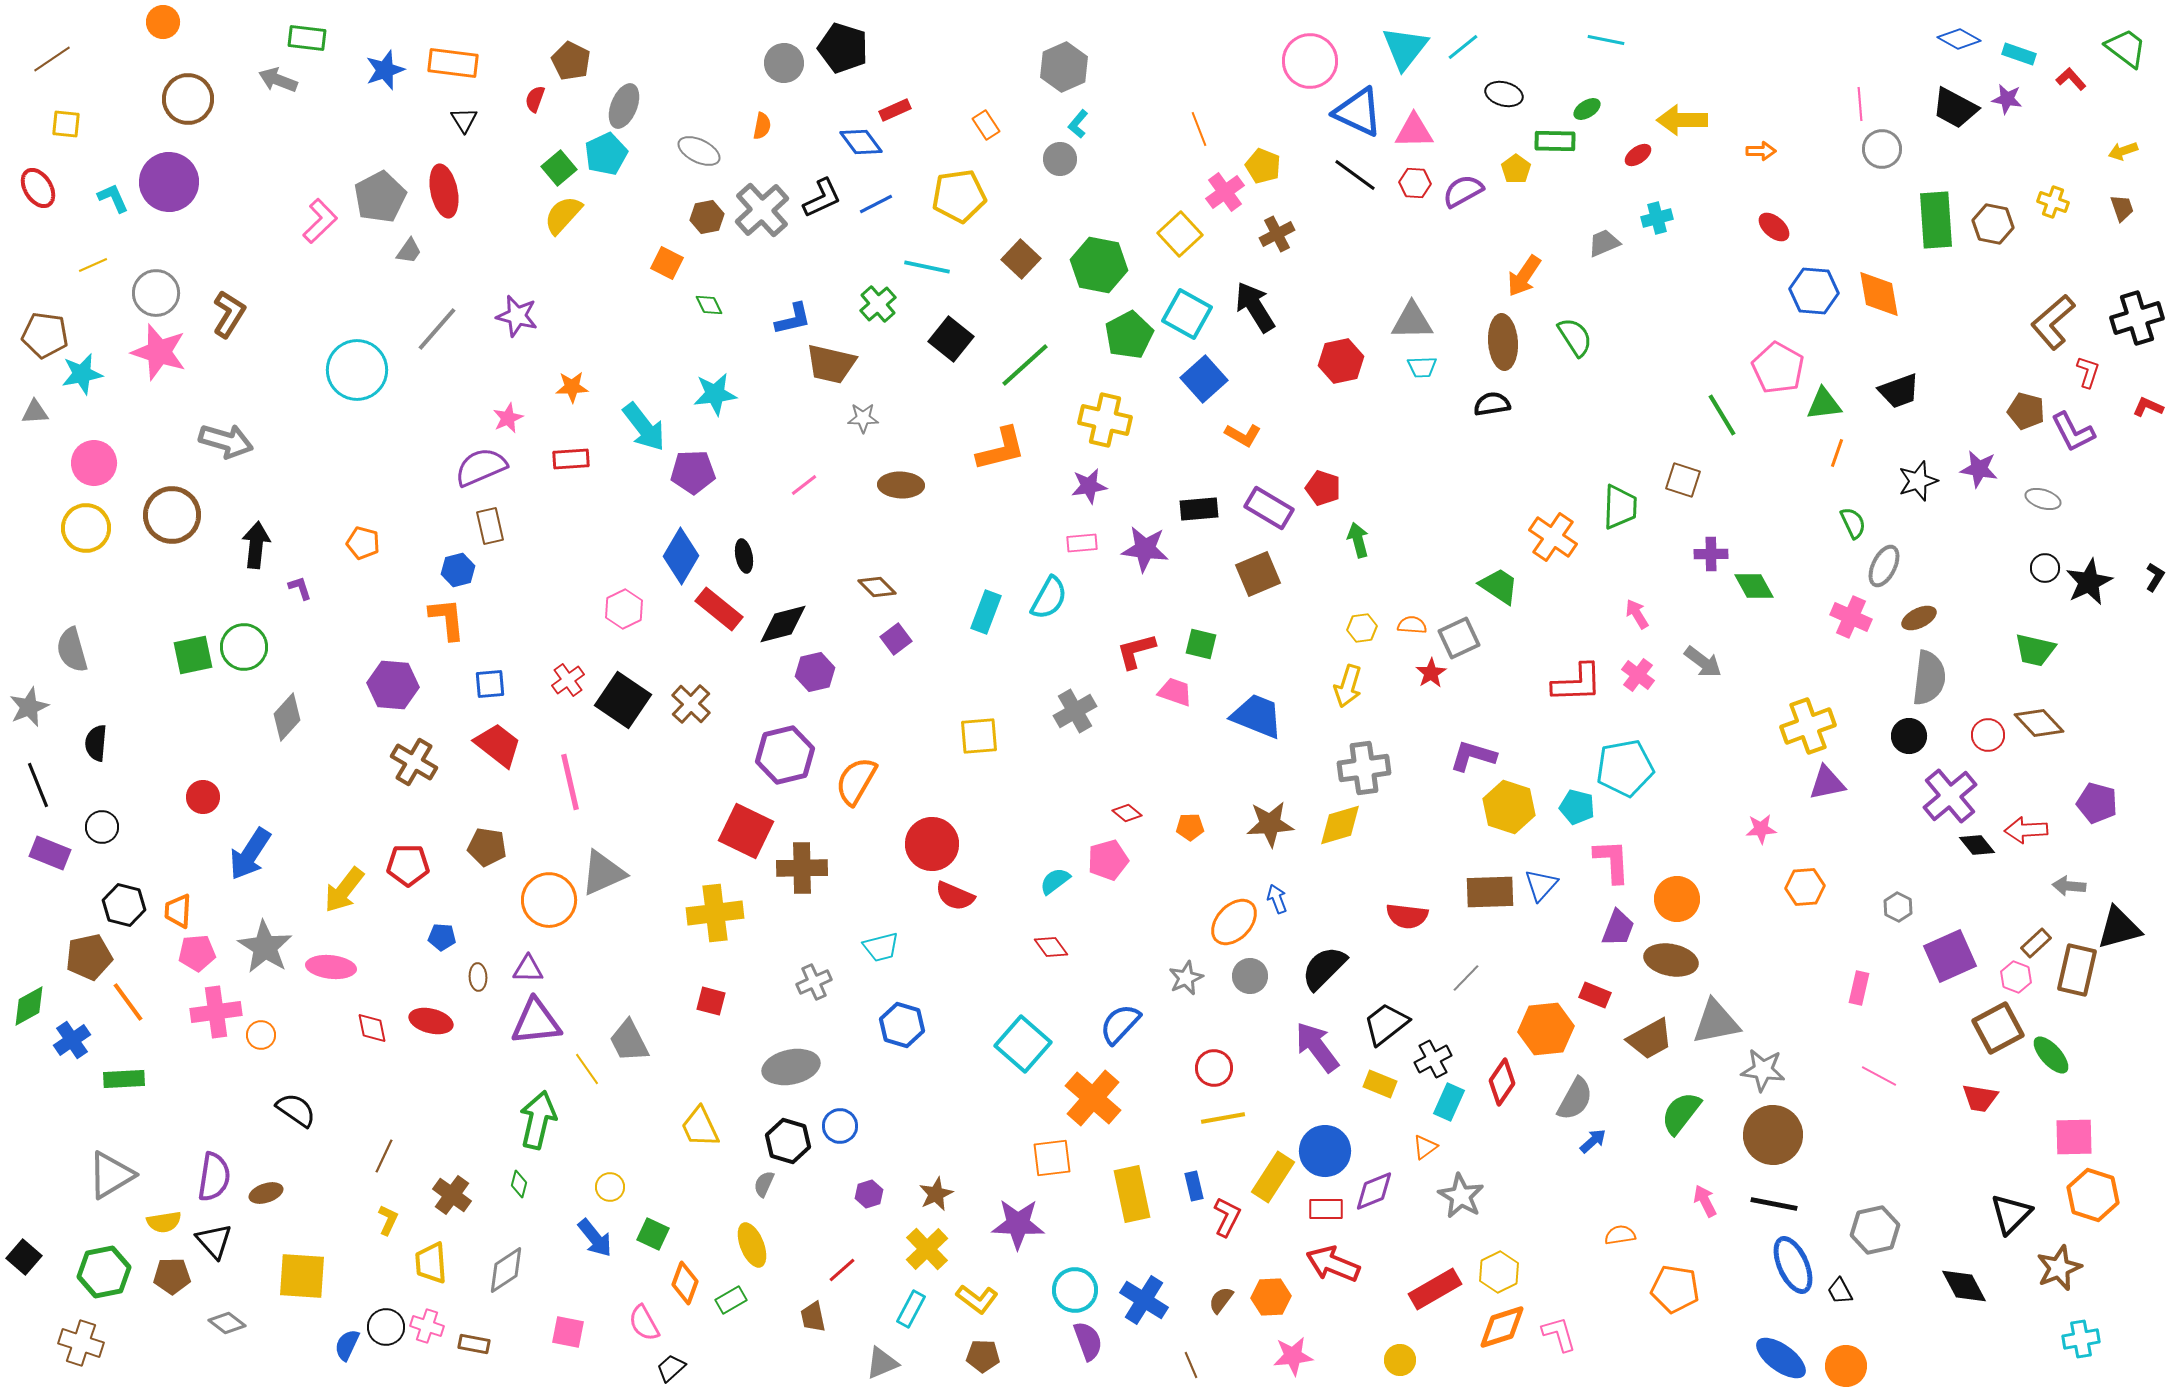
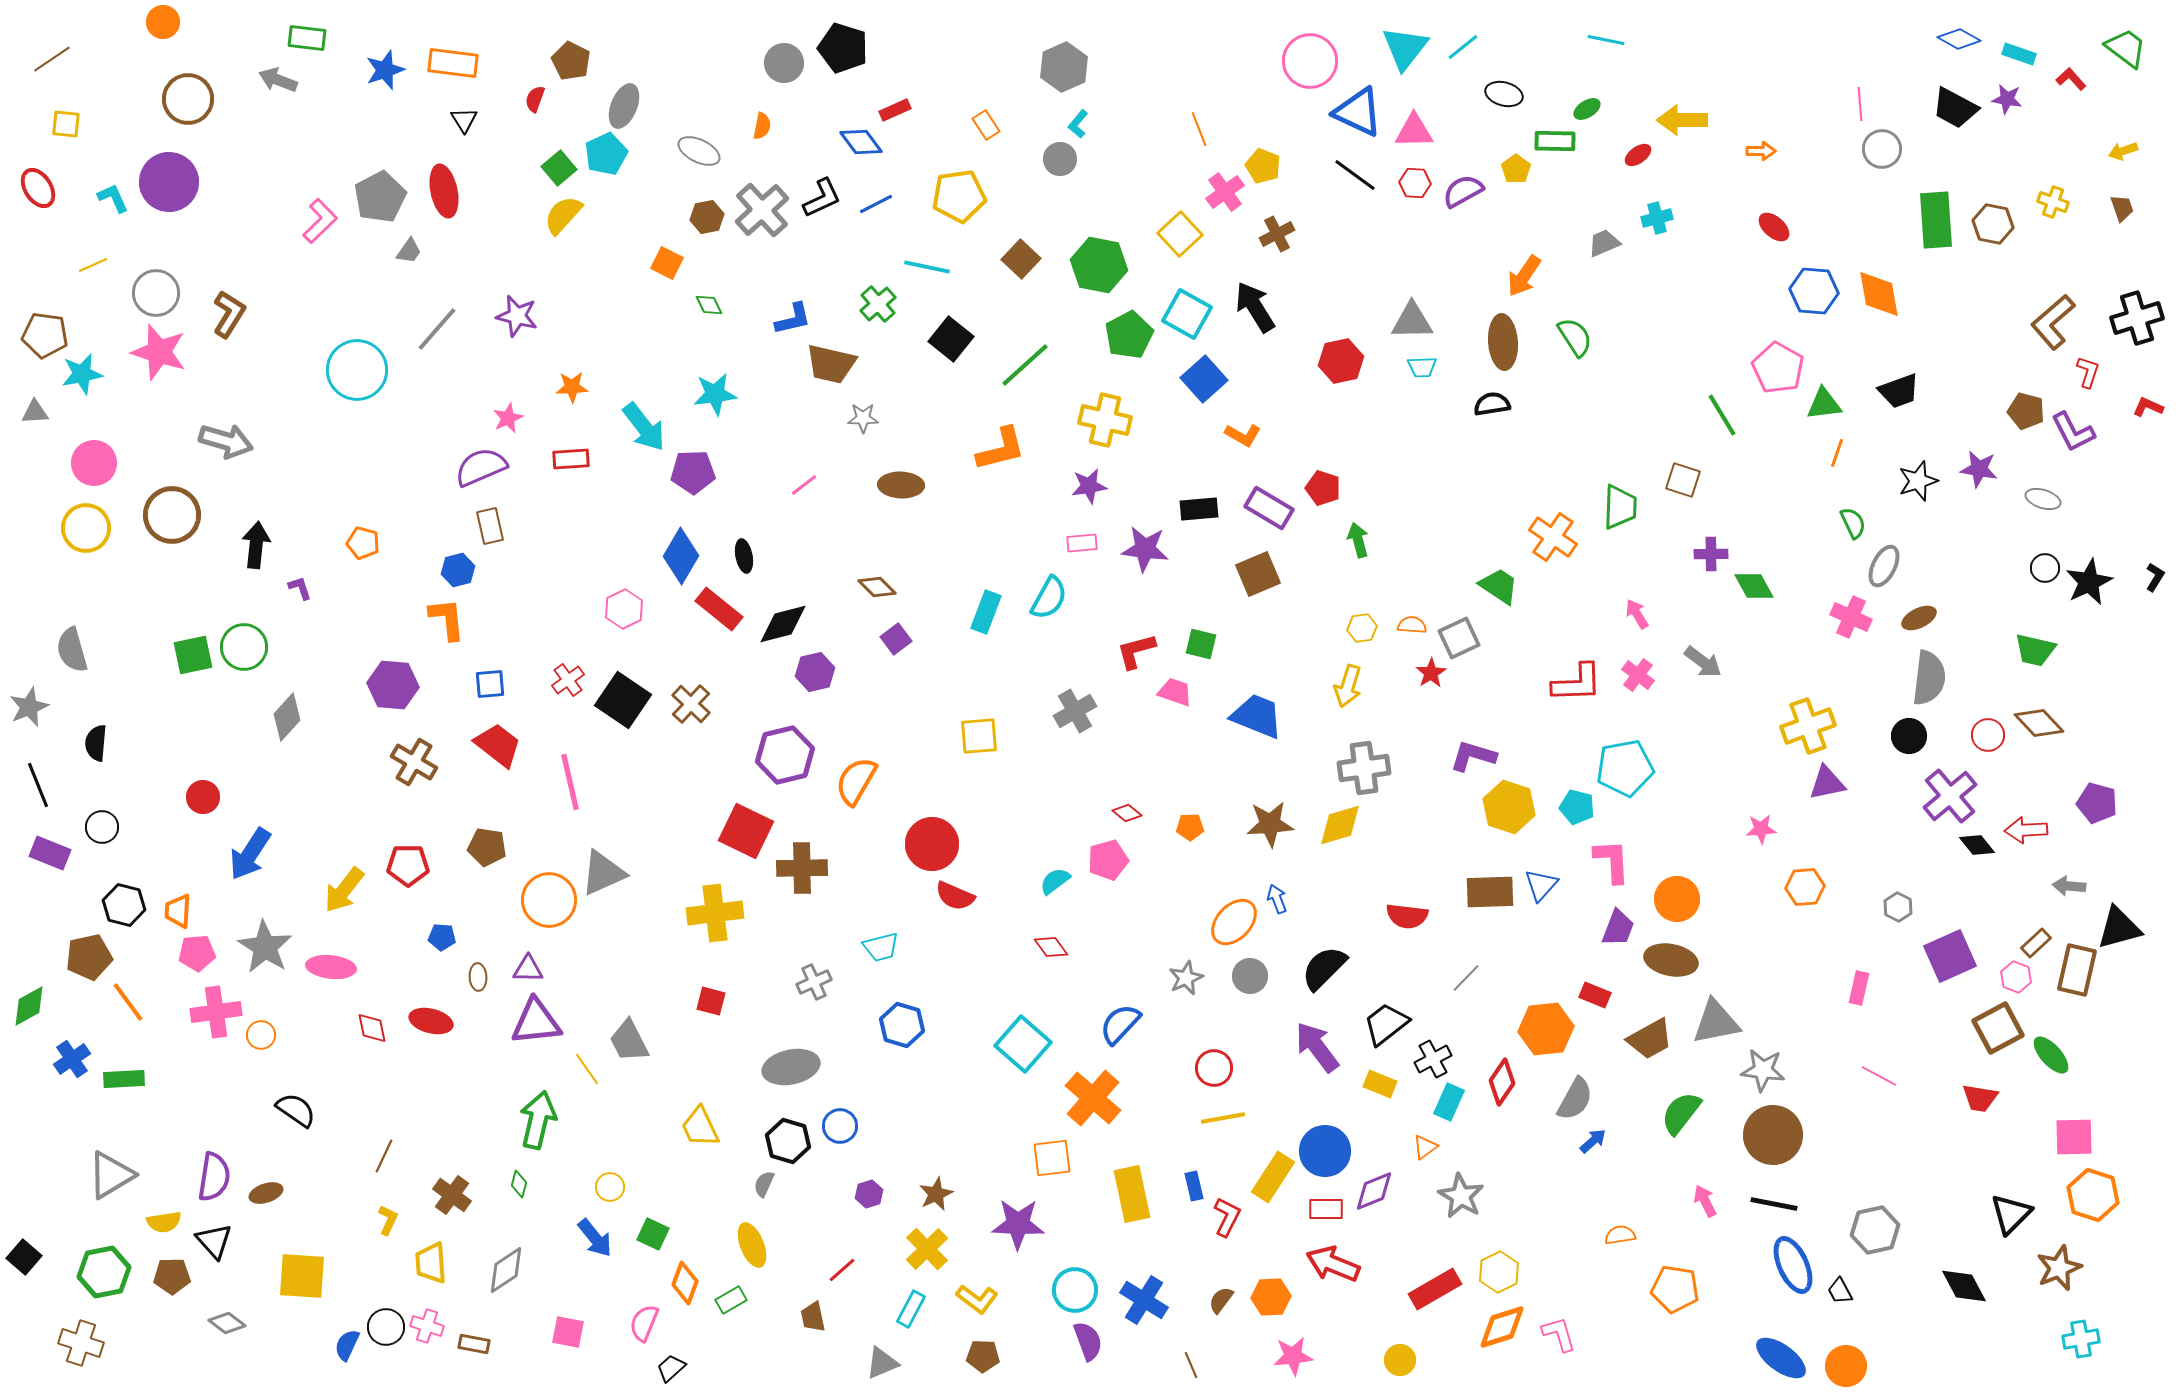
blue cross at (72, 1040): moved 19 px down
pink semicircle at (644, 1323): rotated 51 degrees clockwise
